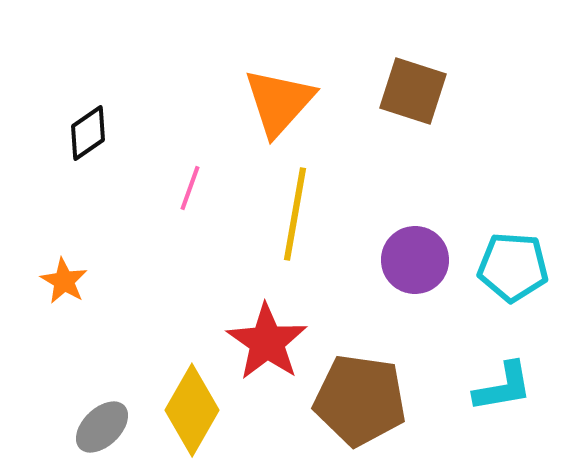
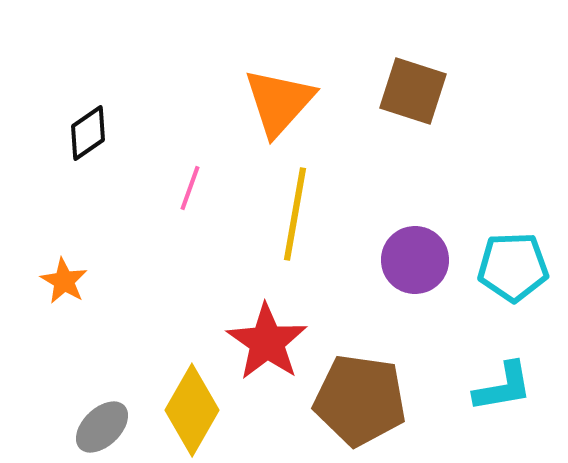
cyan pentagon: rotated 6 degrees counterclockwise
